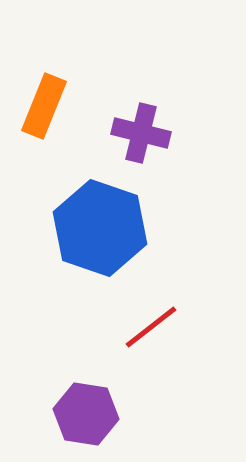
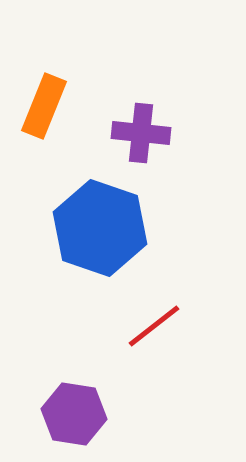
purple cross: rotated 8 degrees counterclockwise
red line: moved 3 px right, 1 px up
purple hexagon: moved 12 px left
